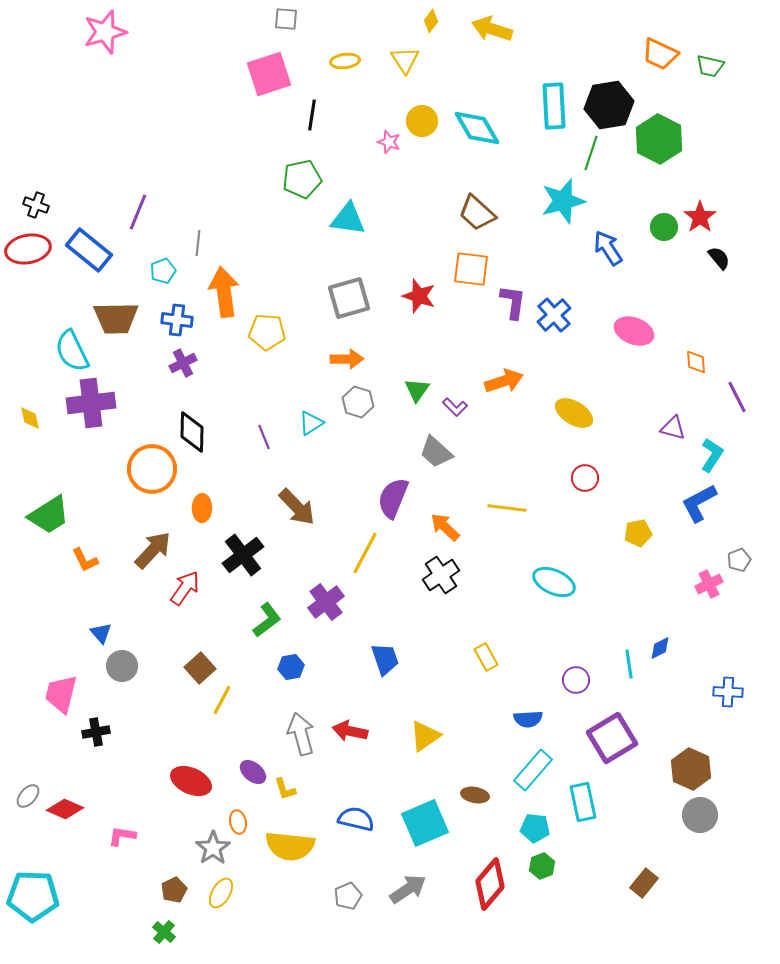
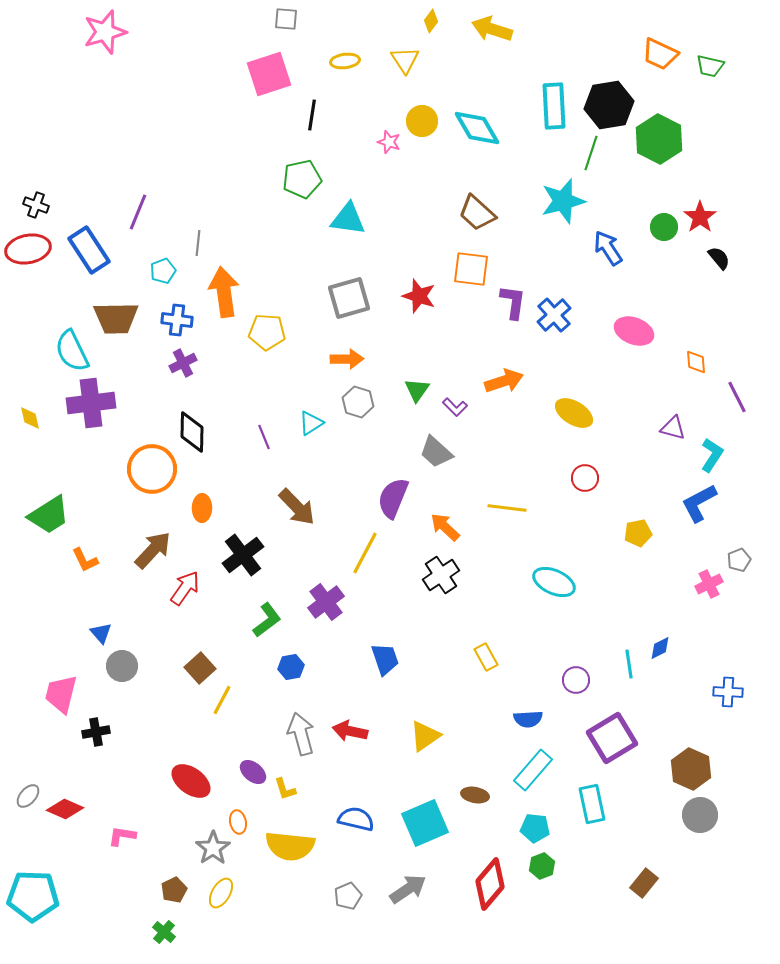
blue rectangle at (89, 250): rotated 18 degrees clockwise
red ellipse at (191, 781): rotated 12 degrees clockwise
cyan rectangle at (583, 802): moved 9 px right, 2 px down
